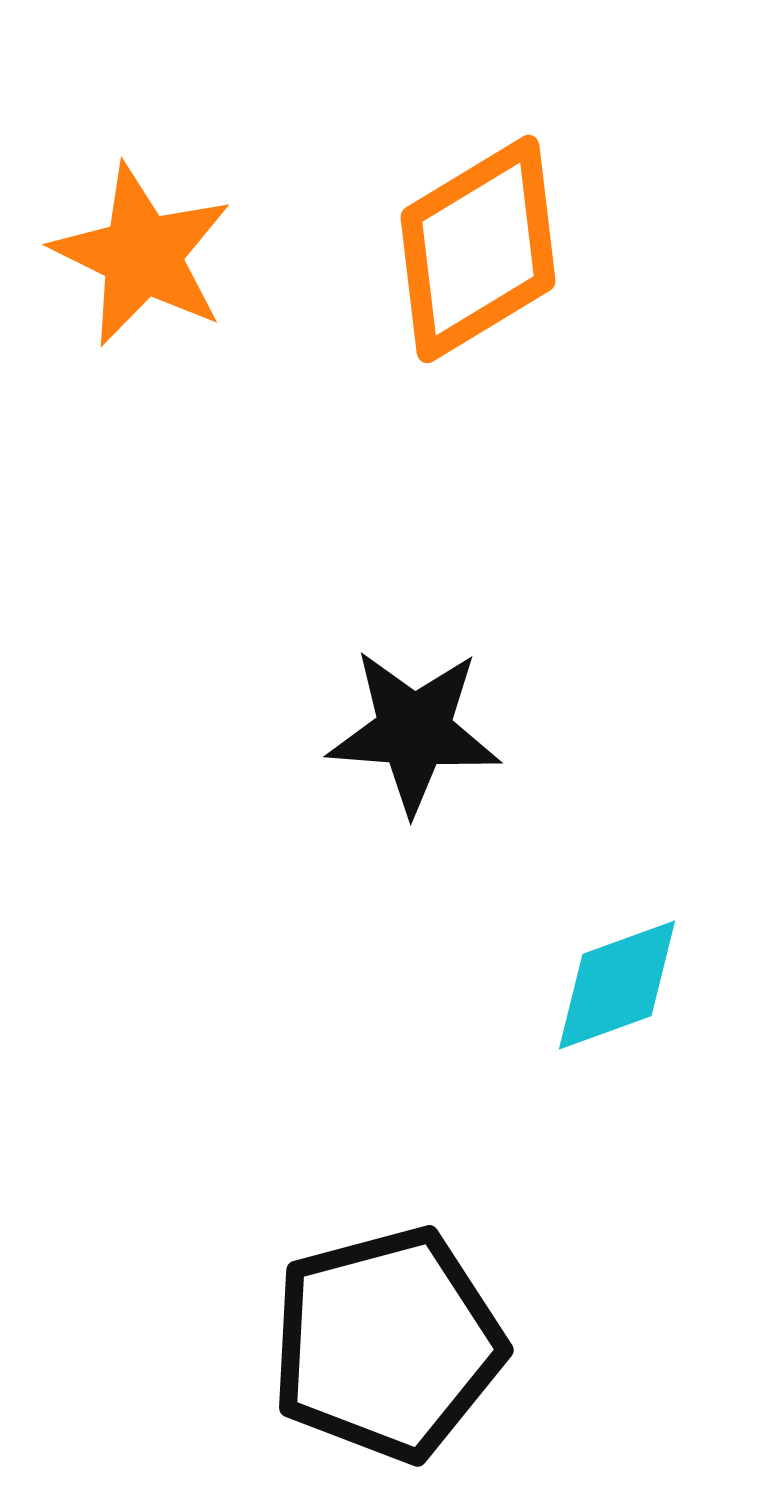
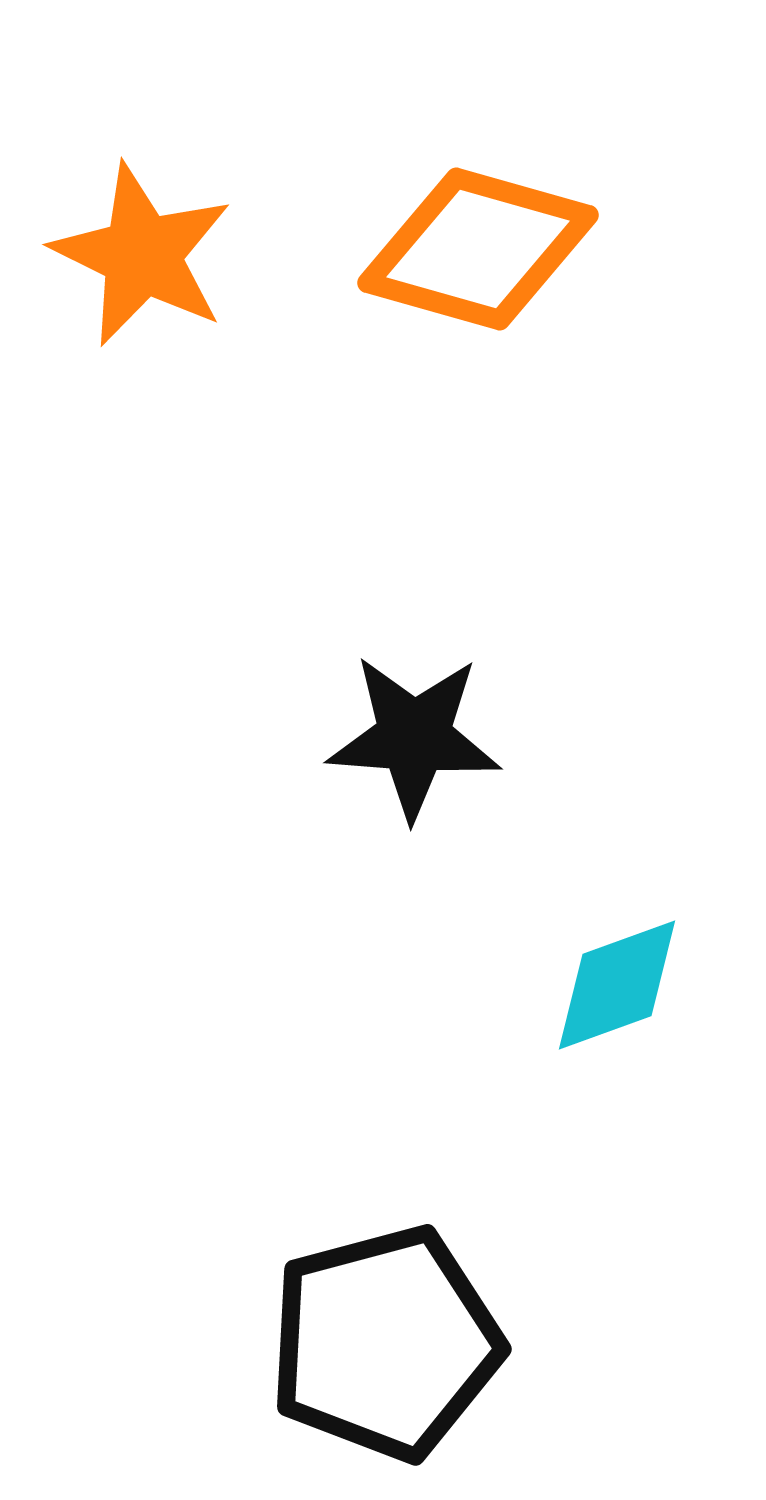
orange diamond: rotated 47 degrees clockwise
black star: moved 6 px down
black pentagon: moved 2 px left, 1 px up
